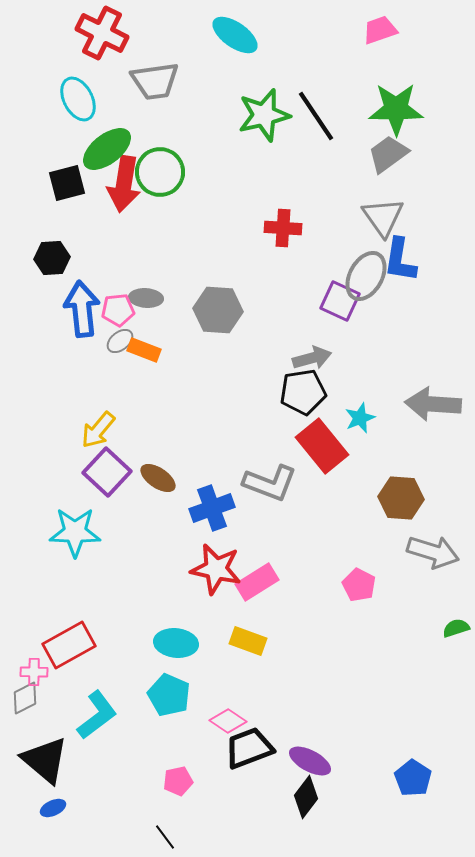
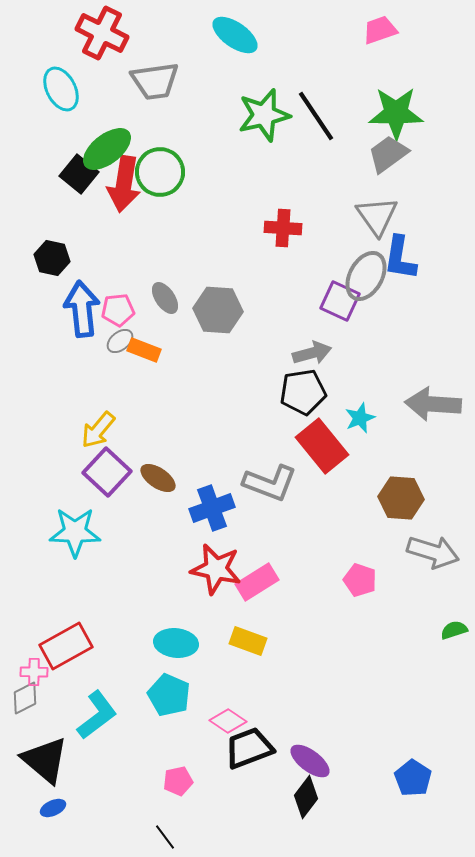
cyan ellipse at (78, 99): moved 17 px left, 10 px up
green star at (396, 109): moved 4 px down
black square at (67, 183): moved 12 px right, 9 px up; rotated 36 degrees counterclockwise
gray triangle at (383, 217): moved 6 px left, 1 px up
black hexagon at (52, 258): rotated 16 degrees clockwise
blue L-shape at (400, 260): moved 2 px up
gray ellipse at (146, 298): moved 19 px right; rotated 52 degrees clockwise
gray arrow at (312, 358): moved 5 px up
pink pentagon at (359, 585): moved 1 px right, 5 px up; rotated 8 degrees counterclockwise
green semicircle at (456, 628): moved 2 px left, 2 px down
red rectangle at (69, 645): moved 3 px left, 1 px down
purple ellipse at (310, 761): rotated 9 degrees clockwise
